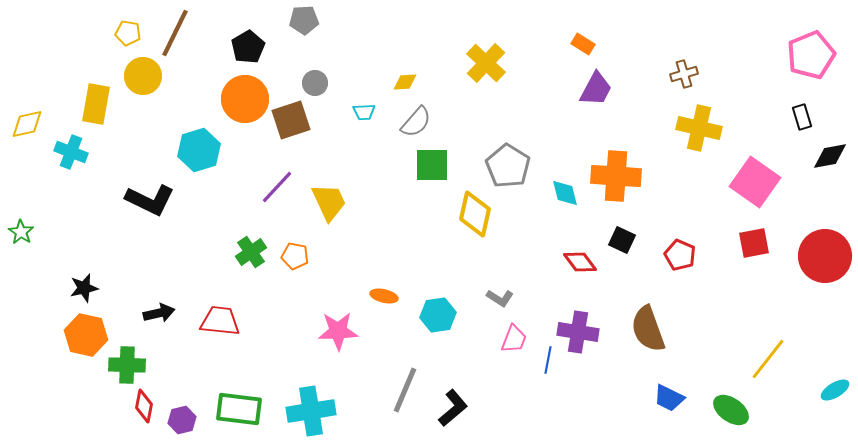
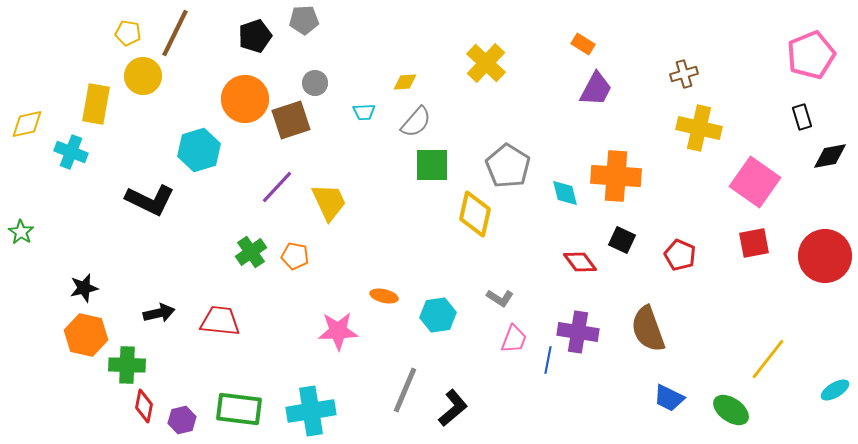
black pentagon at (248, 47): moved 7 px right, 11 px up; rotated 12 degrees clockwise
